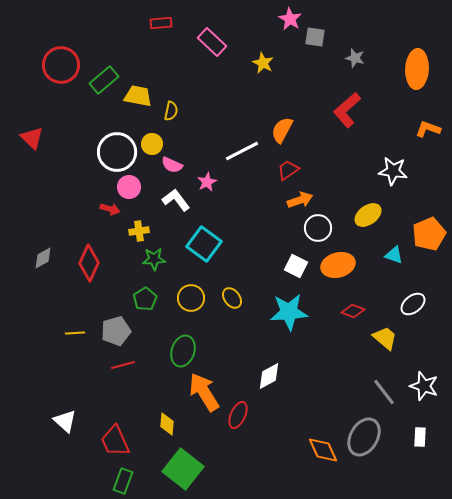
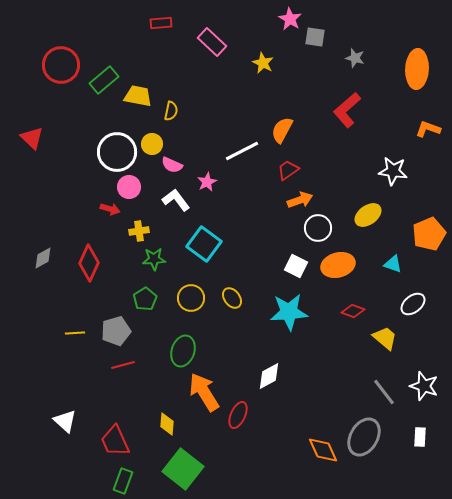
cyan triangle at (394, 255): moved 1 px left, 9 px down
